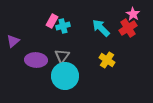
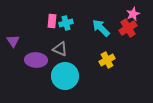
pink star: rotated 16 degrees clockwise
pink rectangle: rotated 24 degrees counterclockwise
cyan cross: moved 3 px right, 3 px up
purple triangle: rotated 24 degrees counterclockwise
gray triangle: moved 2 px left, 7 px up; rotated 42 degrees counterclockwise
yellow cross: rotated 28 degrees clockwise
